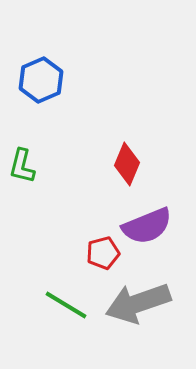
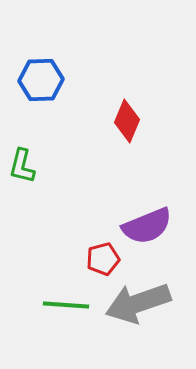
blue hexagon: rotated 21 degrees clockwise
red diamond: moved 43 px up
red pentagon: moved 6 px down
green line: rotated 27 degrees counterclockwise
